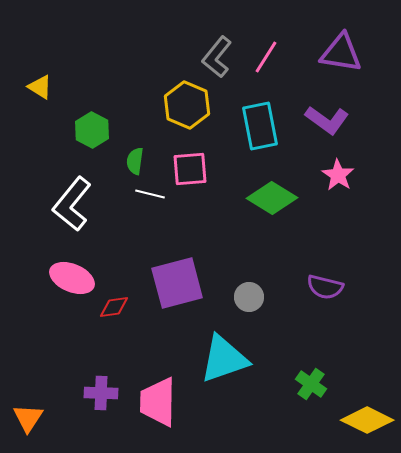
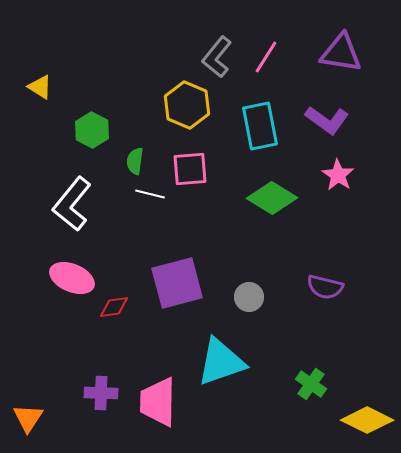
cyan triangle: moved 3 px left, 3 px down
